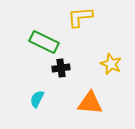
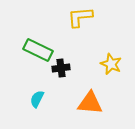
green rectangle: moved 6 px left, 8 px down
